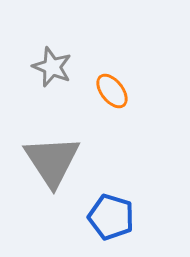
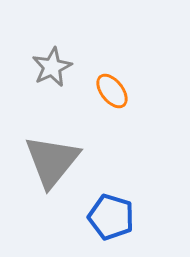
gray star: rotated 24 degrees clockwise
gray triangle: rotated 12 degrees clockwise
